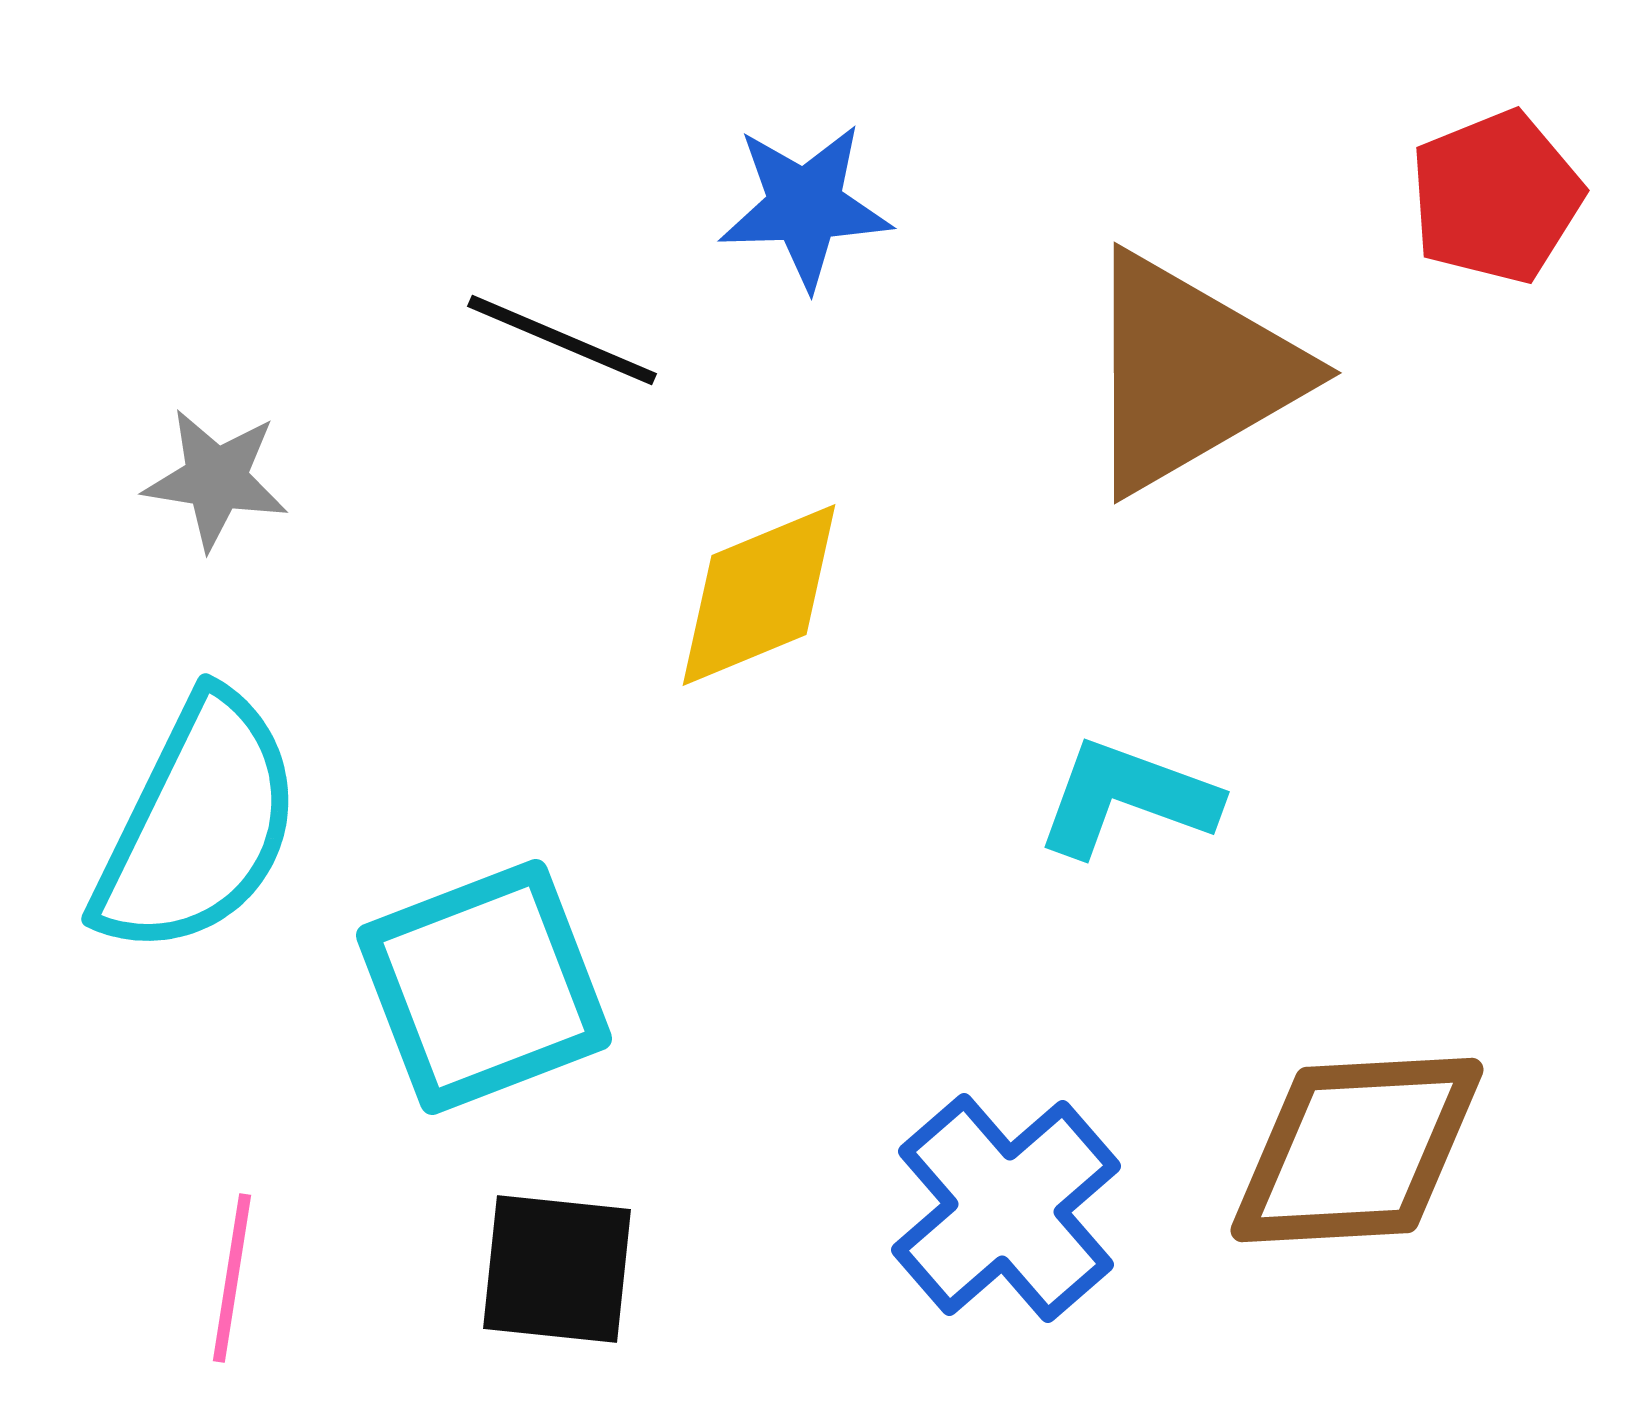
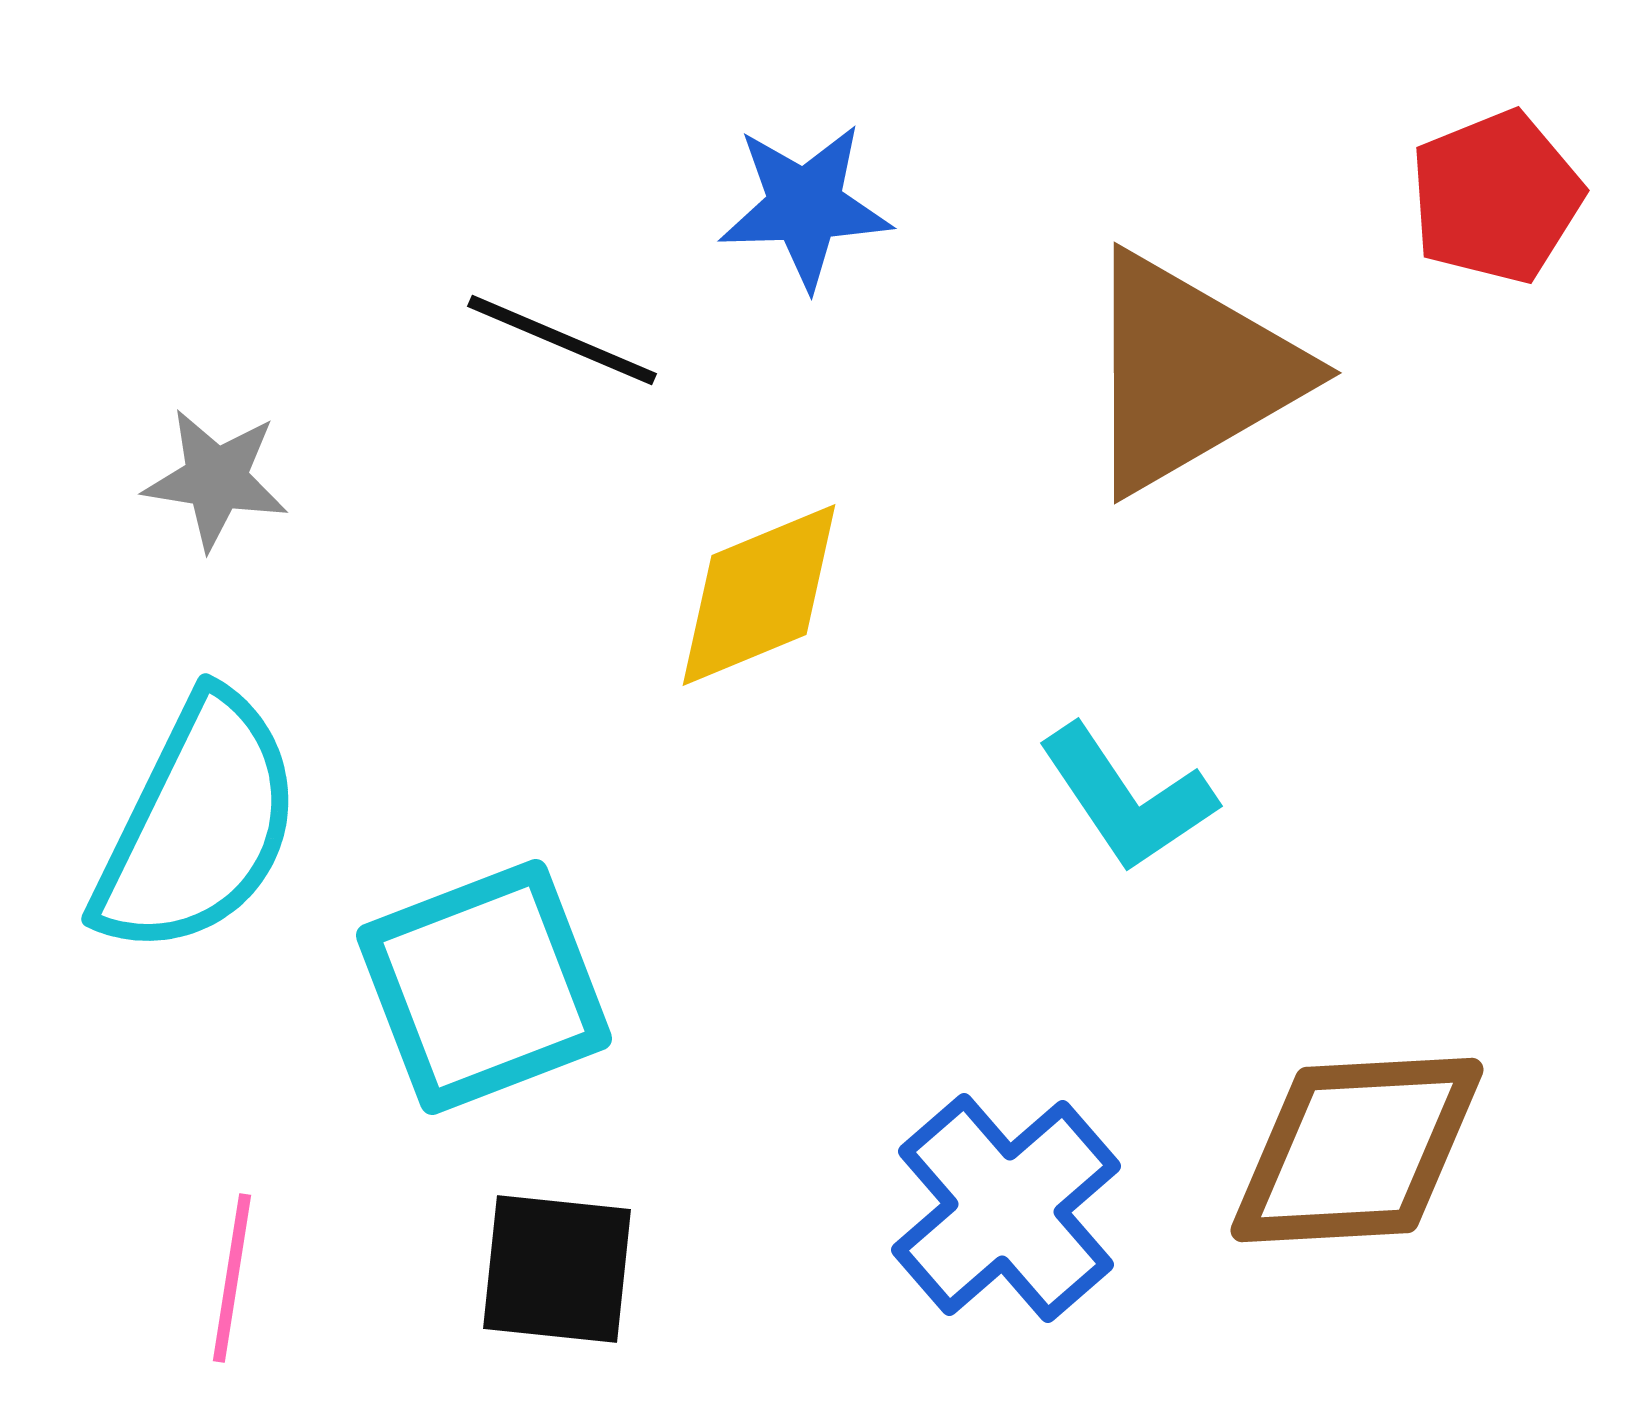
cyan L-shape: rotated 144 degrees counterclockwise
